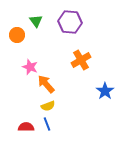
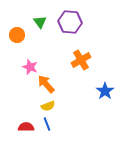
green triangle: moved 4 px right, 1 px down
